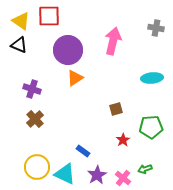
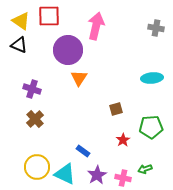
pink arrow: moved 17 px left, 15 px up
orange triangle: moved 4 px right; rotated 24 degrees counterclockwise
pink cross: rotated 28 degrees counterclockwise
